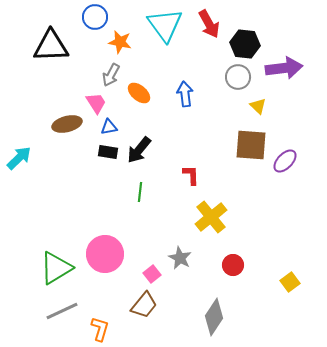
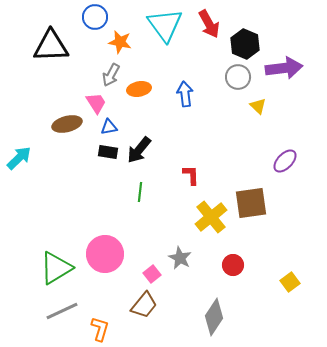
black hexagon: rotated 16 degrees clockwise
orange ellipse: moved 4 px up; rotated 50 degrees counterclockwise
brown square: moved 58 px down; rotated 12 degrees counterclockwise
